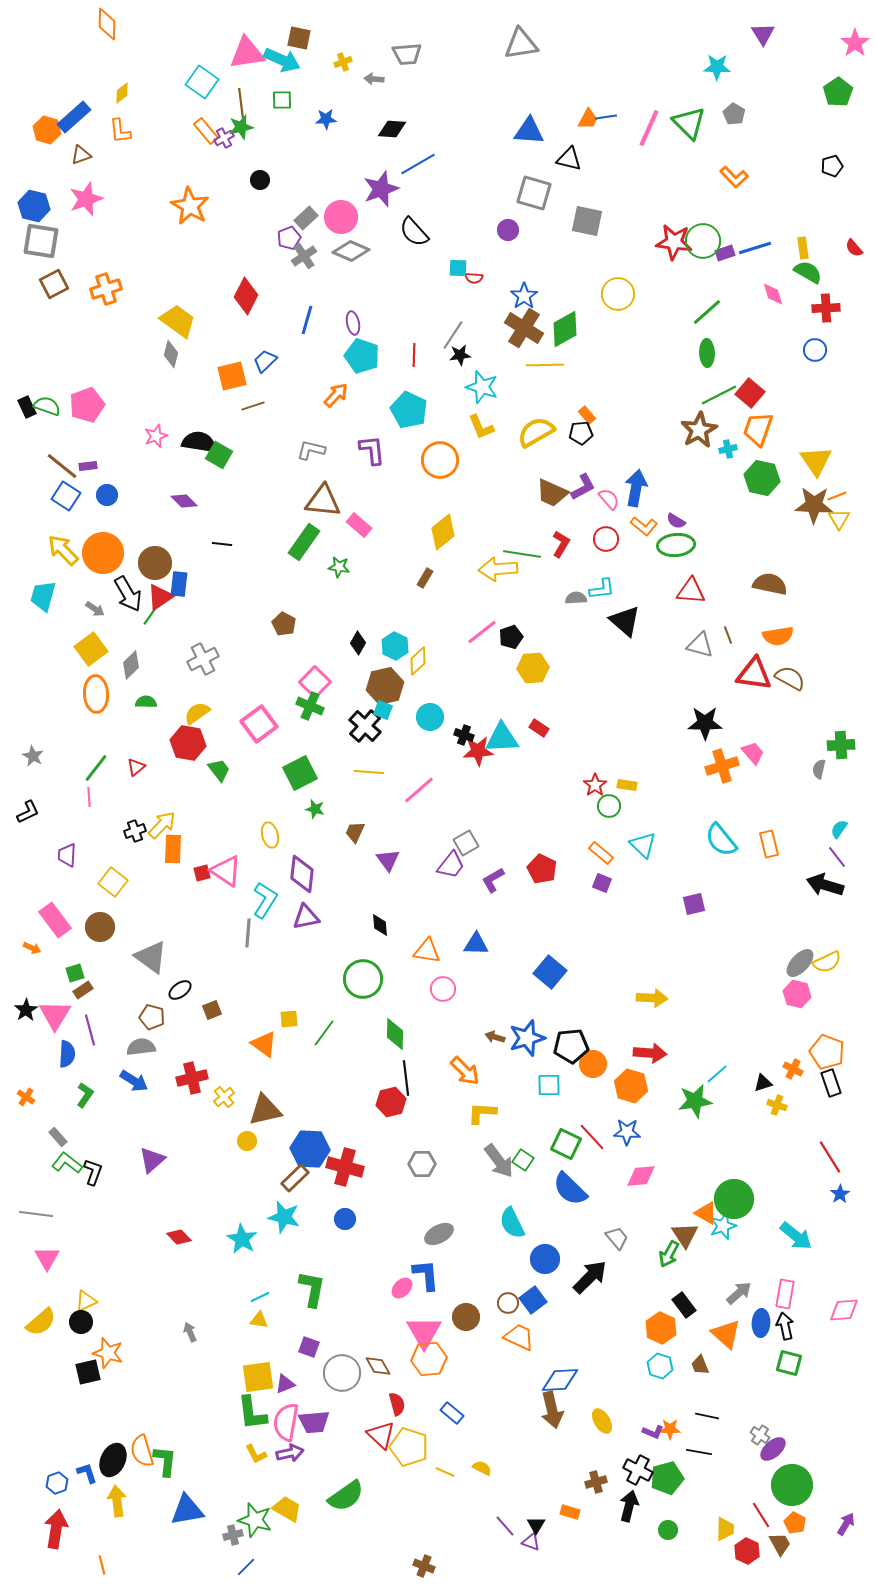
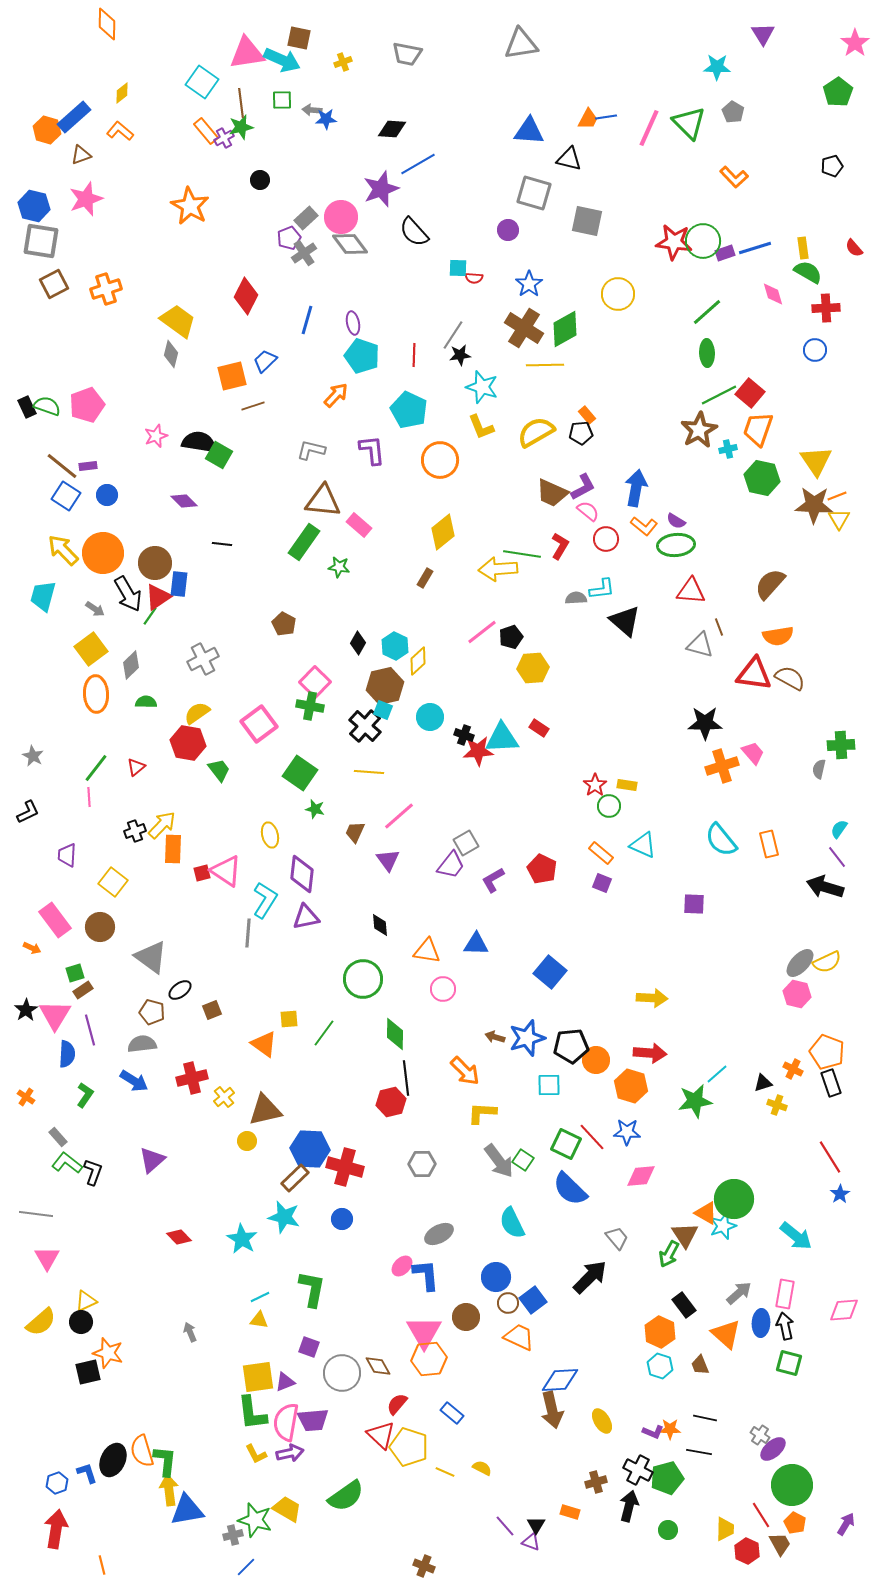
gray trapezoid at (407, 54): rotated 16 degrees clockwise
gray arrow at (374, 79): moved 62 px left, 31 px down
gray pentagon at (734, 114): moved 1 px left, 2 px up
orange L-shape at (120, 131): rotated 136 degrees clockwise
gray diamond at (351, 251): moved 1 px left, 7 px up; rotated 30 degrees clockwise
gray cross at (304, 256): moved 3 px up
blue star at (524, 296): moved 5 px right, 12 px up
pink semicircle at (609, 499): moved 21 px left, 12 px down; rotated 10 degrees counterclockwise
red L-shape at (561, 544): moved 1 px left, 2 px down
brown semicircle at (770, 584): rotated 60 degrees counterclockwise
red triangle at (160, 597): moved 2 px left
brown line at (728, 635): moved 9 px left, 8 px up
green cross at (310, 706): rotated 12 degrees counterclockwise
green square at (300, 773): rotated 28 degrees counterclockwise
pink line at (419, 790): moved 20 px left, 26 px down
cyan triangle at (643, 845): rotated 20 degrees counterclockwise
black arrow at (825, 885): moved 2 px down
purple square at (694, 904): rotated 15 degrees clockwise
brown pentagon at (152, 1017): moved 5 px up
gray semicircle at (141, 1047): moved 1 px right, 3 px up
orange circle at (593, 1064): moved 3 px right, 4 px up
blue circle at (345, 1219): moved 3 px left
blue circle at (545, 1259): moved 49 px left, 18 px down
pink ellipse at (402, 1288): moved 22 px up
orange hexagon at (661, 1328): moved 1 px left, 4 px down
purple triangle at (285, 1384): moved 2 px up
red semicircle at (397, 1404): rotated 125 degrees counterclockwise
black line at (707, 1416): moved 2 px left, 2 px down
purple trapezoid at (314, 1422): moved 1 px left, 2 px up
yellow arrow at (117, 1501): moved 52 px right, 11 px up
